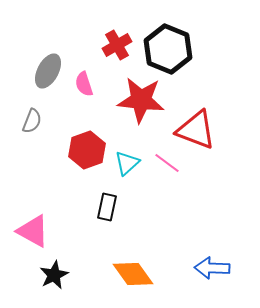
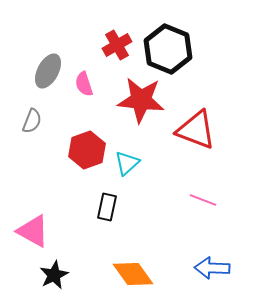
pink line: moved 36 px right, 37 px down; rotated 16 degrees counterclockwise
